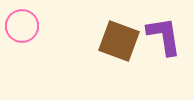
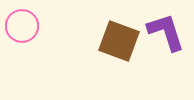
purple L-shape: moved 2 px right, 4 px up; rotated 9 degrees counterclockwise
